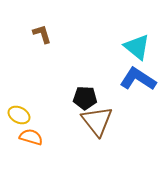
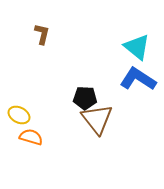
brown L-shape: rotated 30 degrees clockwise
brown triangle: moved 2 px up
